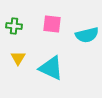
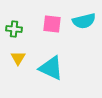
green cross: moved 3 px down
cyan semicircle: moved 3 px left, 14 px up
